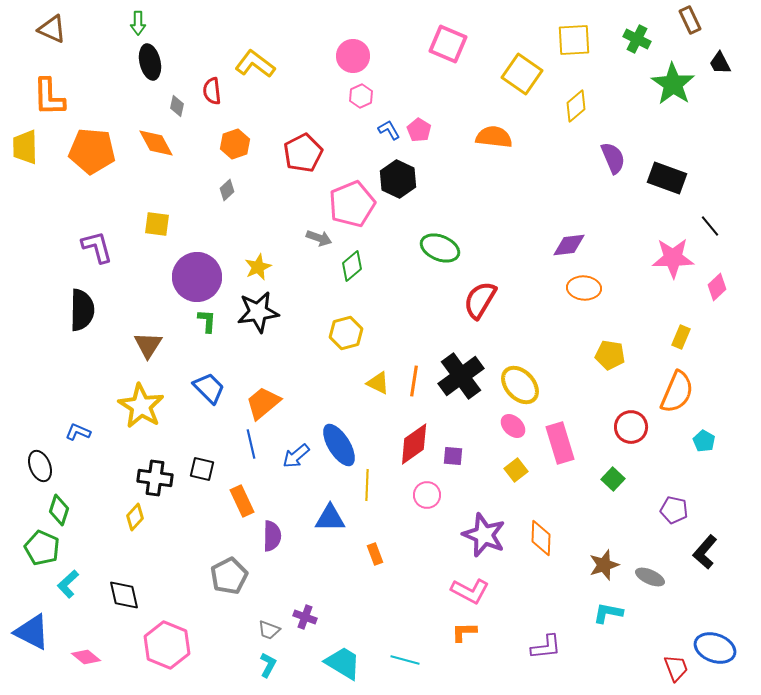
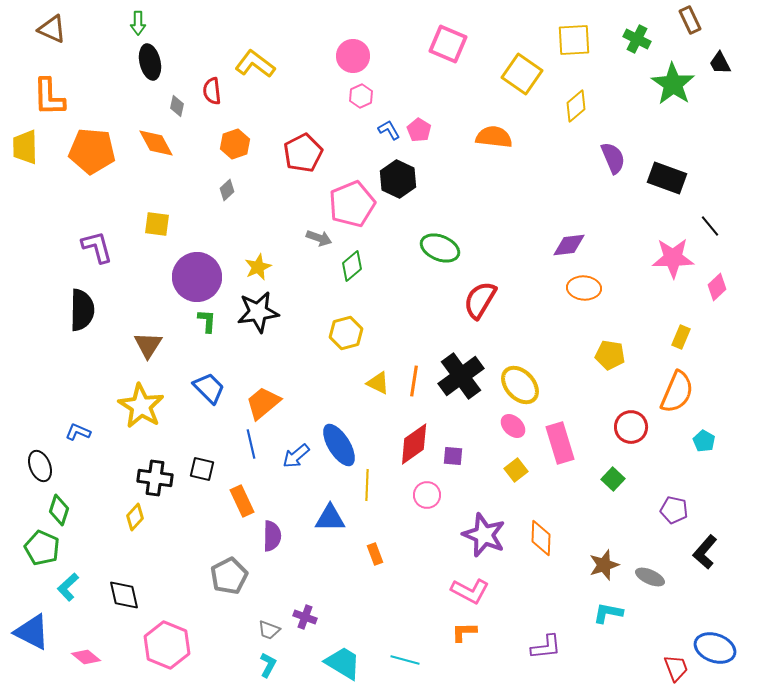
cyan L-shape at (68, 584): moved 3 px down
